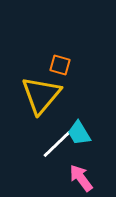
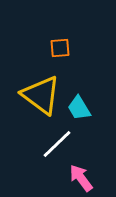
orange square: moved 17 px up; rotated 20 degrees counterclockwise
yellow triangle: rotated 33 degrees counterclockwise
cyan trapezoid: moved 25 px up
